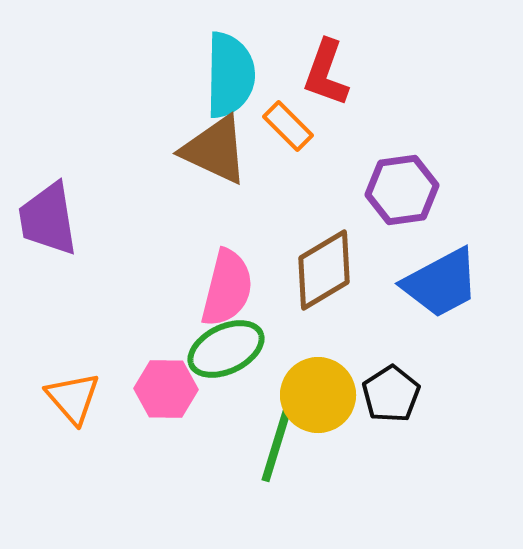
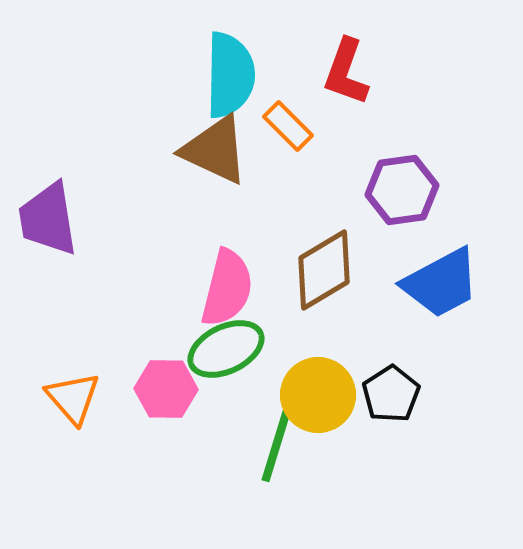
red L-shape: moved 20 px right, 1 px up
